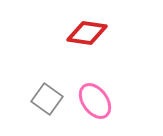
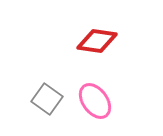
red diamond: moved 10 px right, 8 px down
